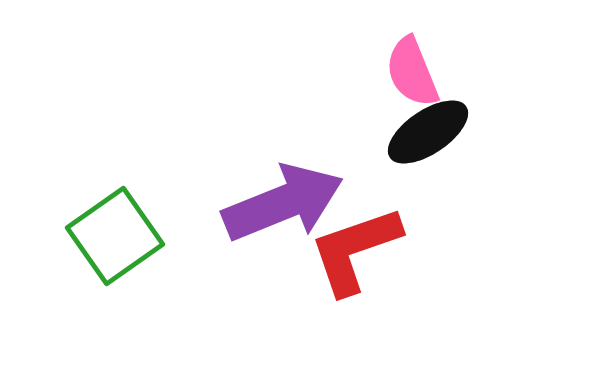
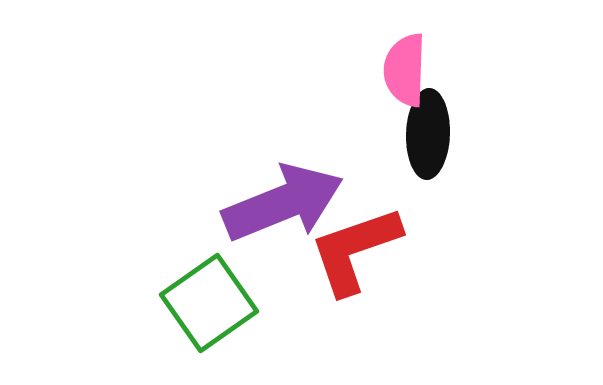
pink semicircle: moved 7 px left, 2 px up; rotated 24 degrees clockwise
black ellipse: moved 2 px down; rotated 54 degrees counterclockwise
green square: moved 94 px right, 67 px down
